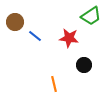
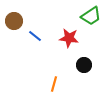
brown circle: moved 1 px left, 1 px up
orange line: rotated 28 degrees clockwise
